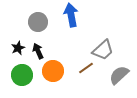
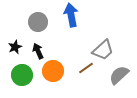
black star: moved 3 px left, 1 px up
